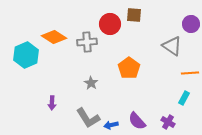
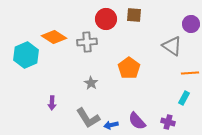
red circle: moved 4 px left, 5 px up
purple cross: rotated 16 degrees counterclockwise
